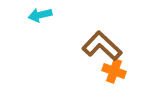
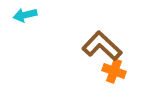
cyan arrow: moved 15 px left
